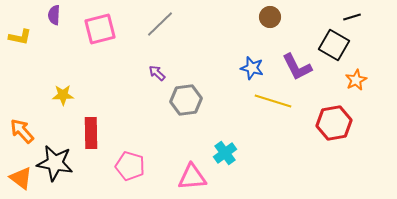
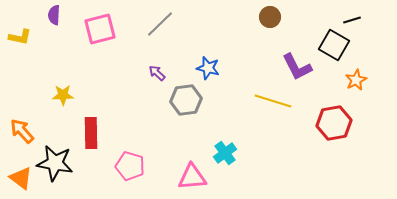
black line: moved 3 px down
blue star: moved 44 px left
